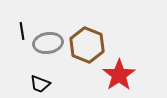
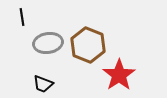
black line: moved 14 px up
brown hexagon: moved 1 px right
black trapezoid: moved 3 px right
